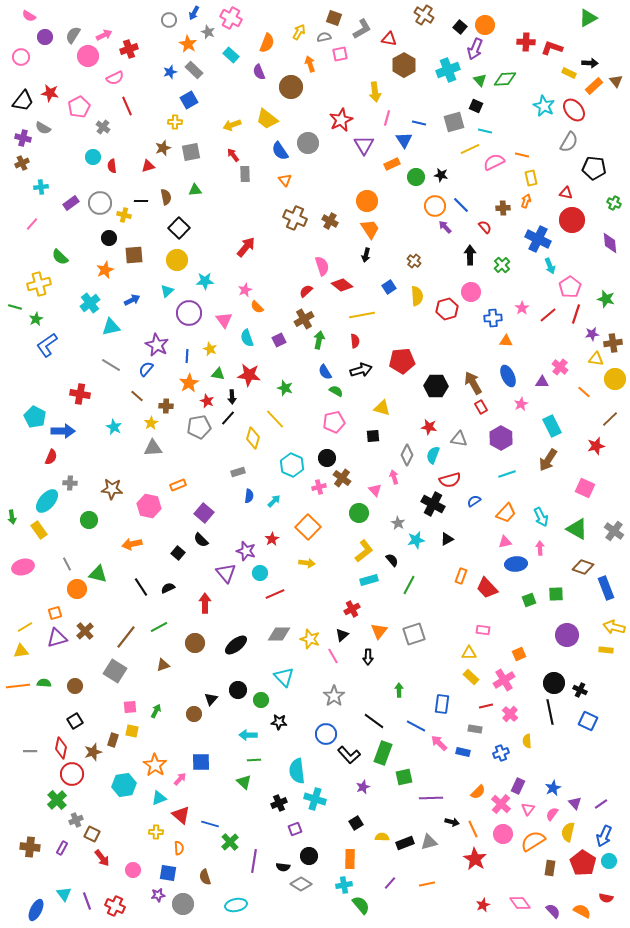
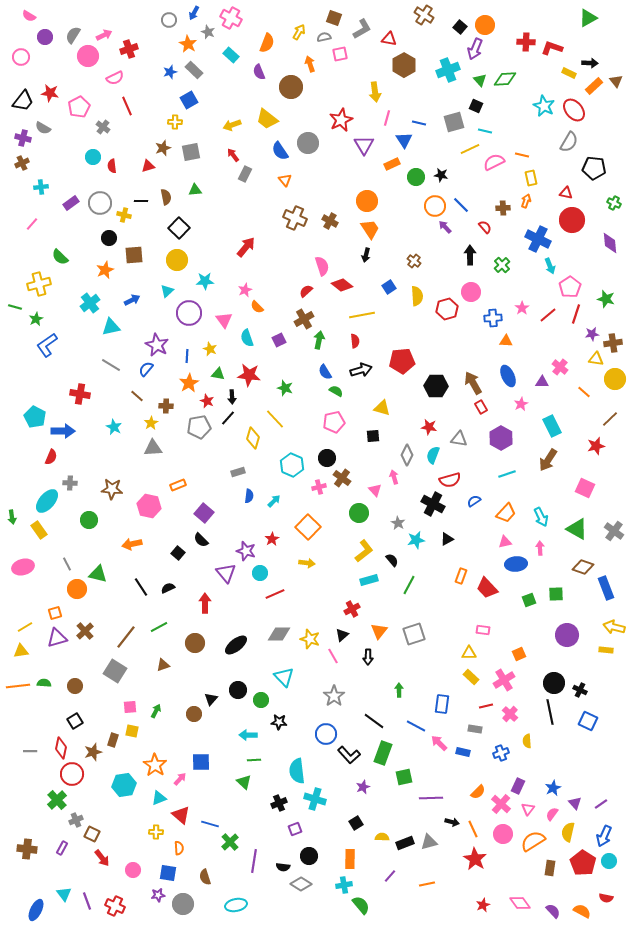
gray rectangle at (245, 174): rotated 28 degrees clockwise
brown cross at (30, 847): moved 3 px left, 2 px down
purple line at (390, 883): moved 7 px up
